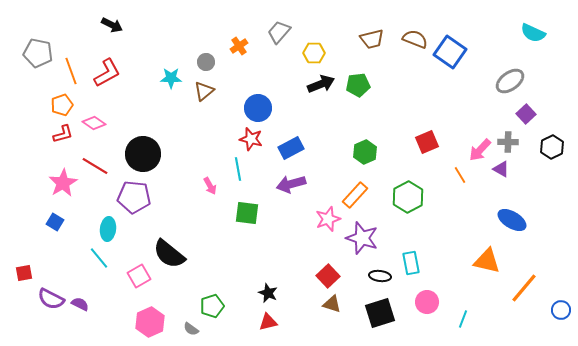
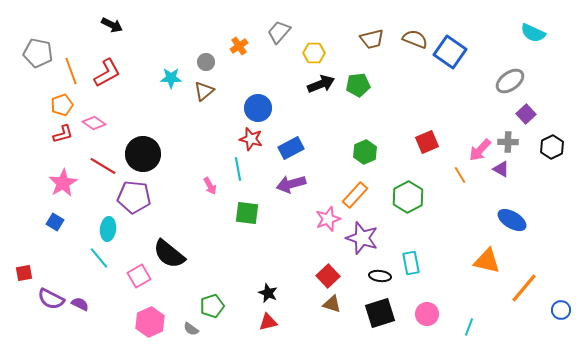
red line at (95, 166): moved 8 px right
pink circle at (427, 302): moved 12 px down
cyan line at (463, 319): moved 6 px right, 8 px down
